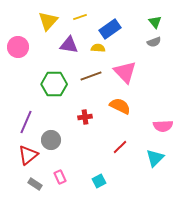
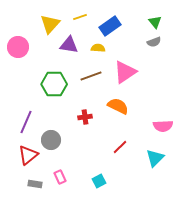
yellow triangle: moved 2 px right, 3 px down
blue rectangle: moved 3 px up
pink triangle: rotated 40 degrees clockwise
orange semicircle: moved 2 px left
gray rectangle: rotated 24 degrees counterclockwise
